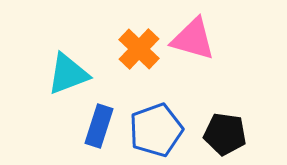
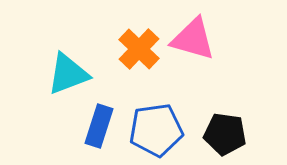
blue pentagon: rotated 12 degrees clockwise
